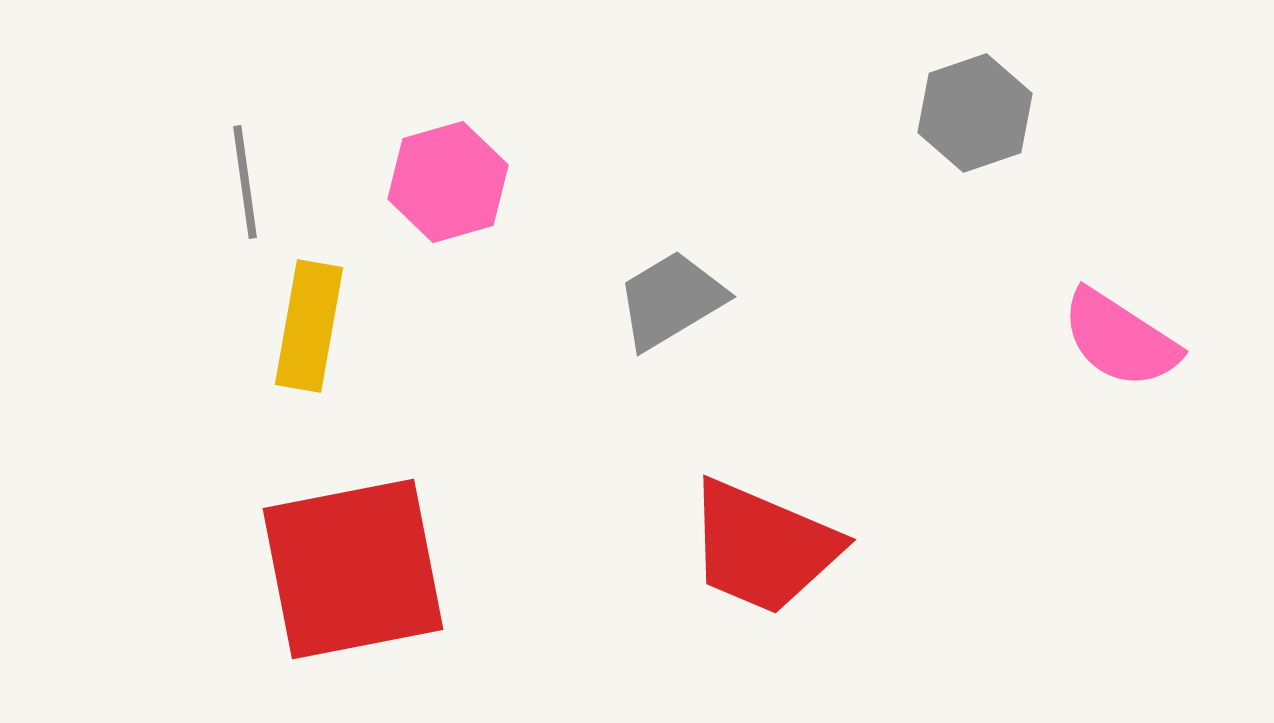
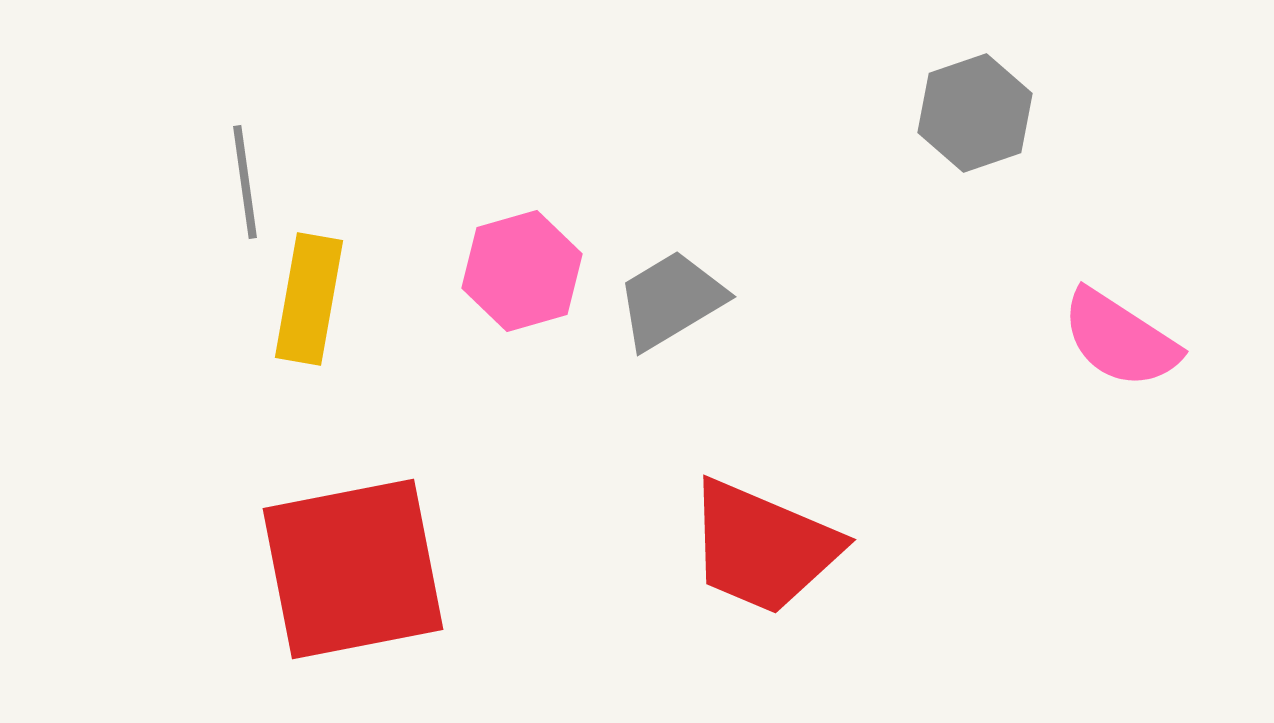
pink hexagon: moved 74 px right, 89 px down
yellow rectangle: moved 27 px up
